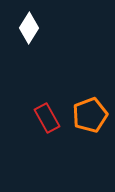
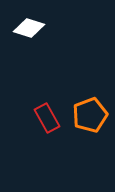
white diamond: rotated 76 degrees clockwise
